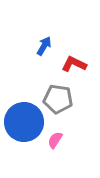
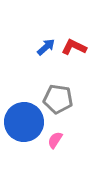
blue arrow: moved 2 px right, 1 px down; rotated 18 degrees clockwise
red L-shape: moved 17 px up
